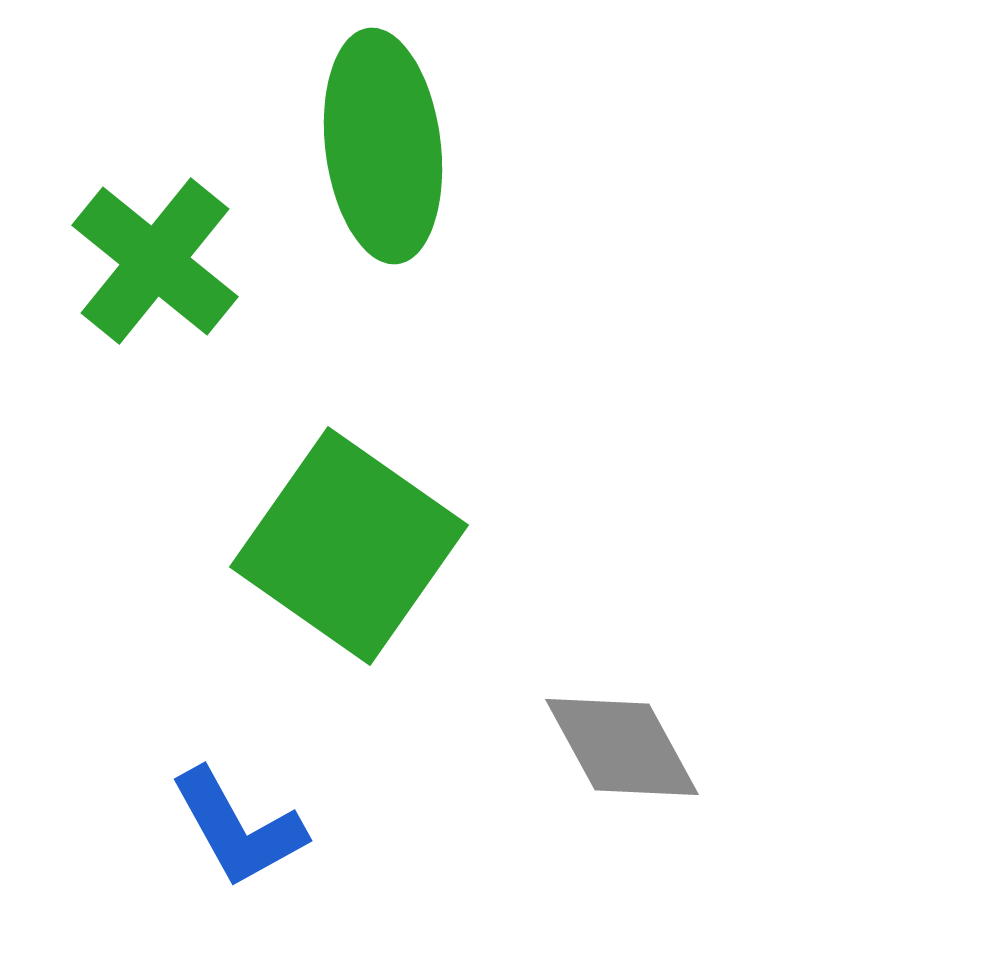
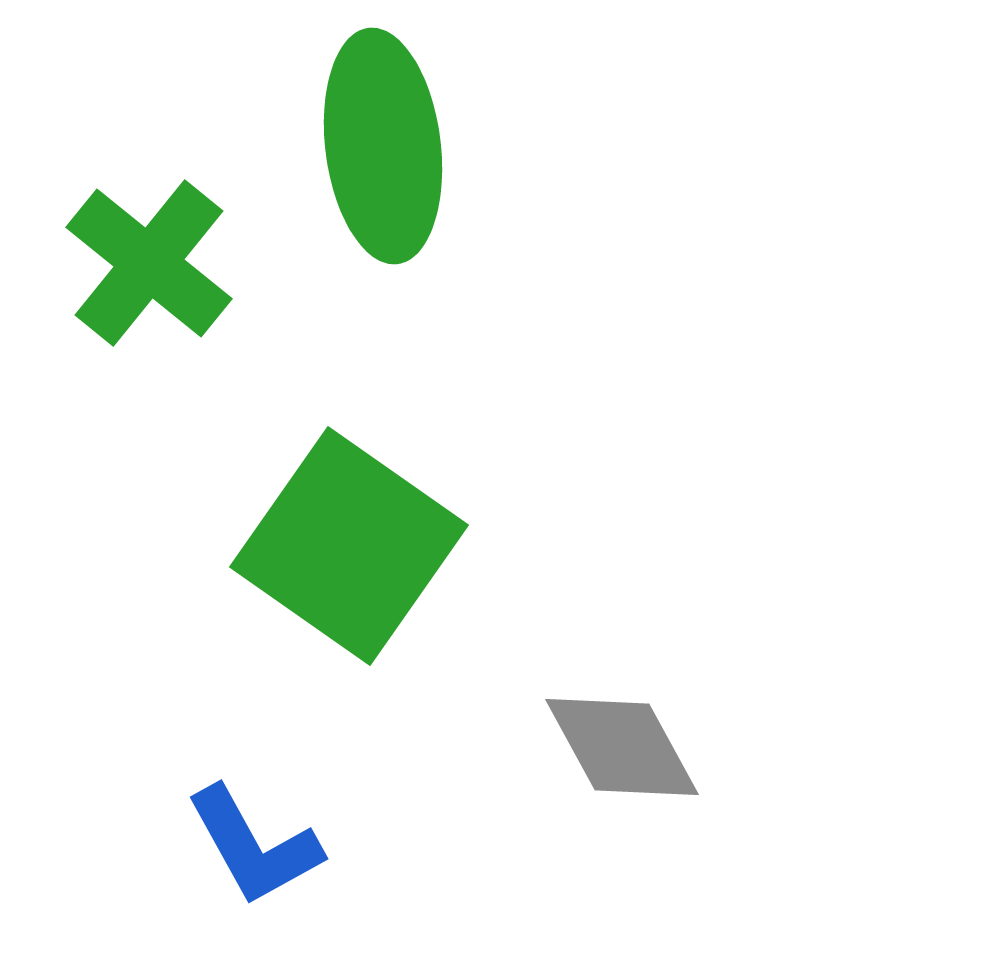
green cross: moved 6 px left, 2 px down
blue L-shape: moved 16 px right, 18 px down
